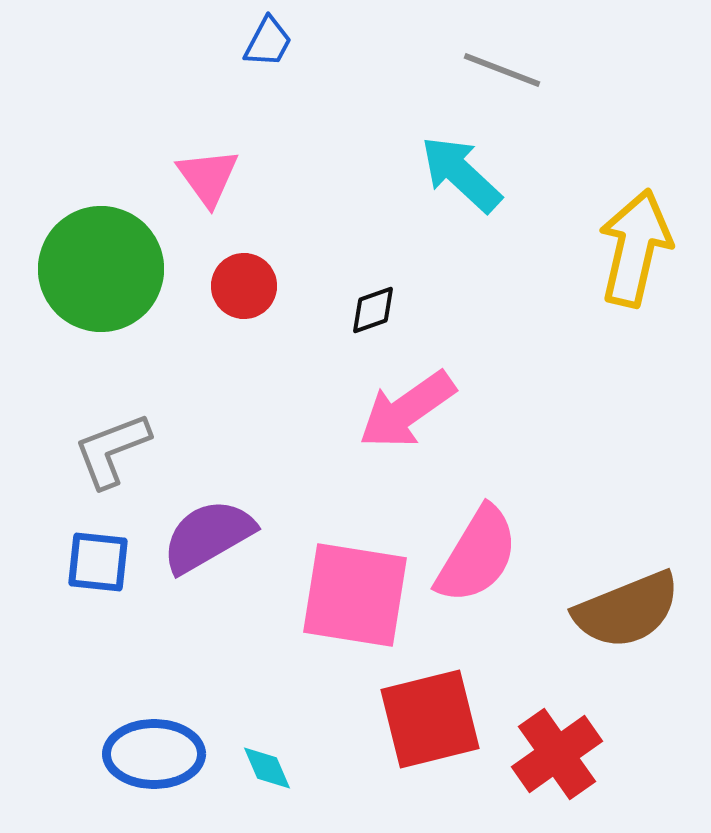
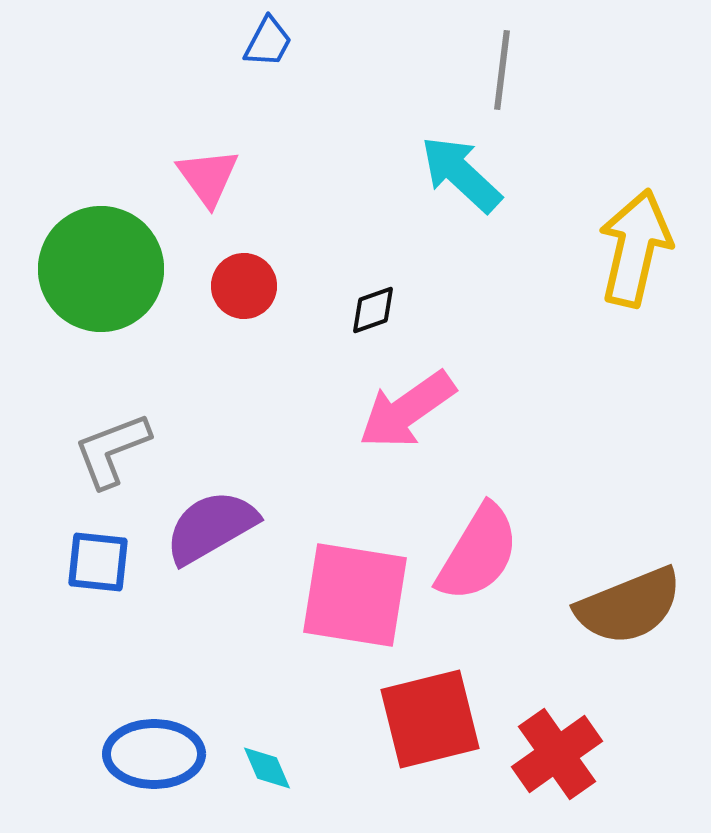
gray line: rotated 76 degrees clockwise
purple semicircle: moved 3 px right, 9 px up
pink semicircle: moved 1 px right, 2 px up
brown semicircle: moved 2 px right, 4 px up
